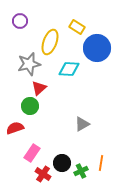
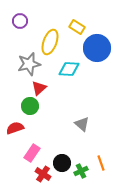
gray triangle: rotated 49 degrees counterclockwise
orange line: rotated 28 degrees counterclockwise
